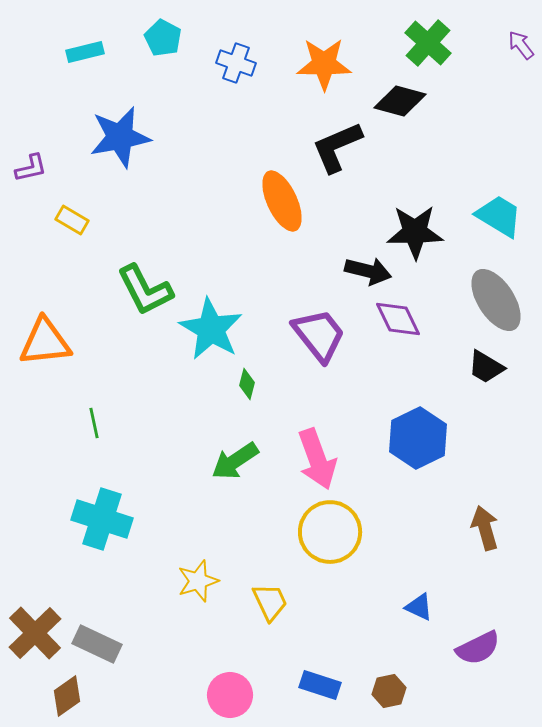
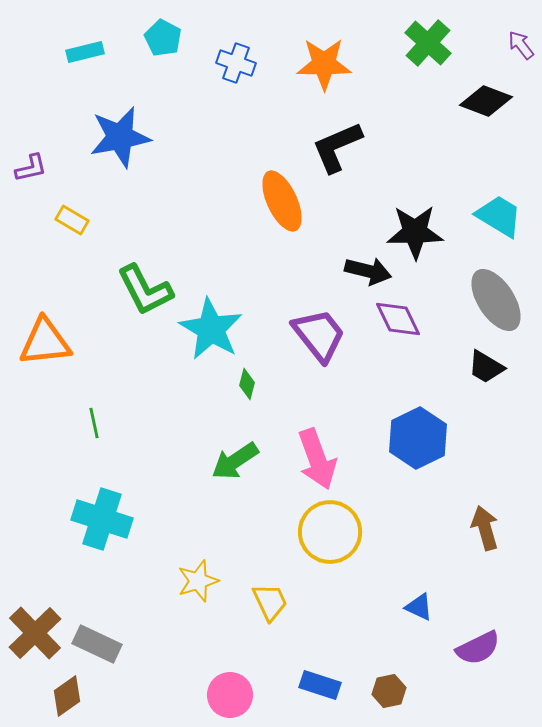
black diamond: moved 86 px right; rotated 6 degrees clockwise
